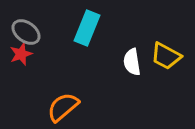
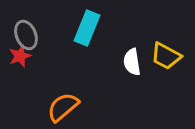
gray ellipse: moved 3 px down; rotated 32 degrees clockwise
red star: moved 1 px left, 2 px down
